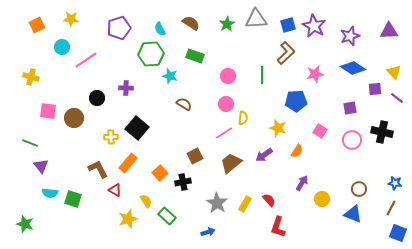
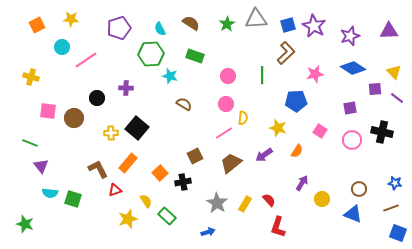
yellow cross at (111, 137): moved 4 px up
red triangle at (115, 190): rotated 48 degrees counterclockwise
brown line at (391, 208): rotated 42 degrees clockwise
